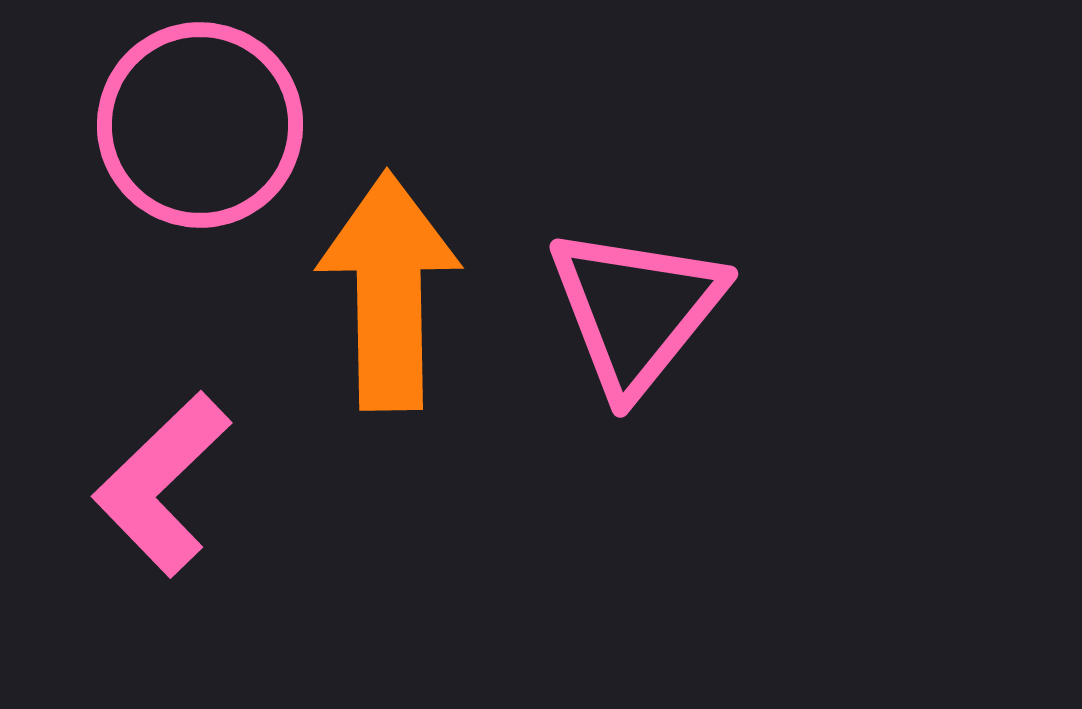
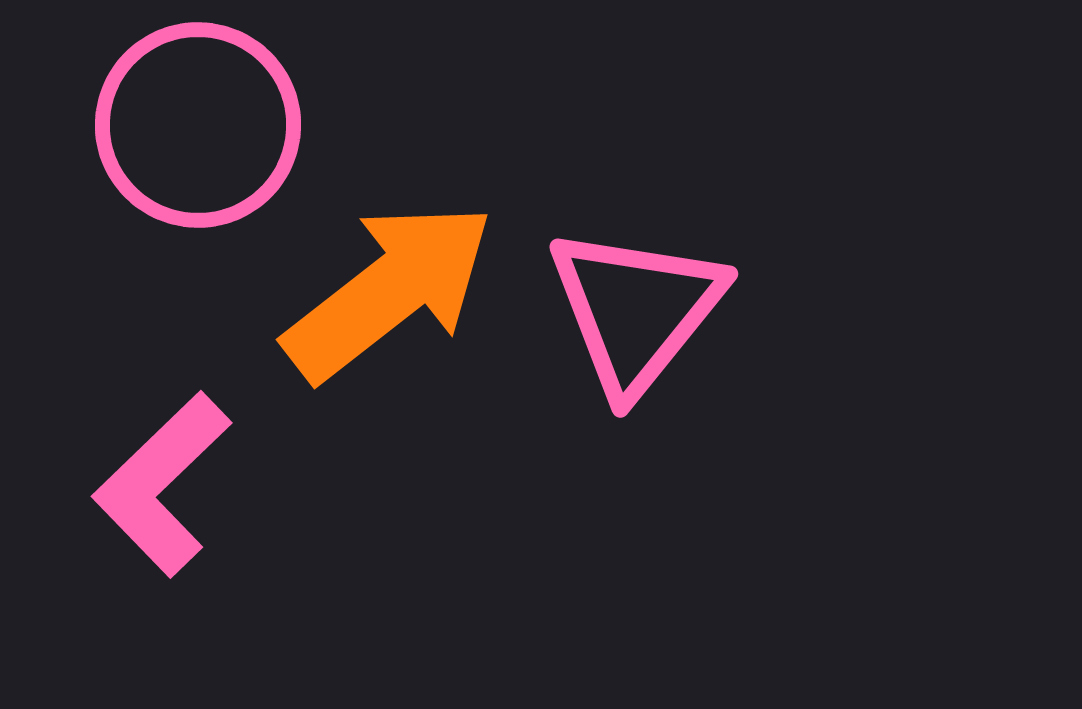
pink circle: moved 2 px left
orange arrow: rotated 53 degrees clockwise
